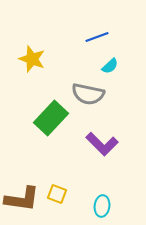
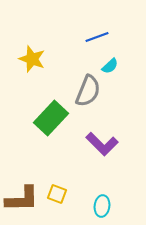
gray semicircle: moved 3 px up; rotated 80 degrees counterclockwise
brown L-shape: rotated 9 degrees counterclockwise
